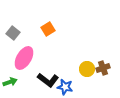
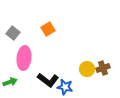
pink ellipse: rotated 25 degrees counterclockwise
